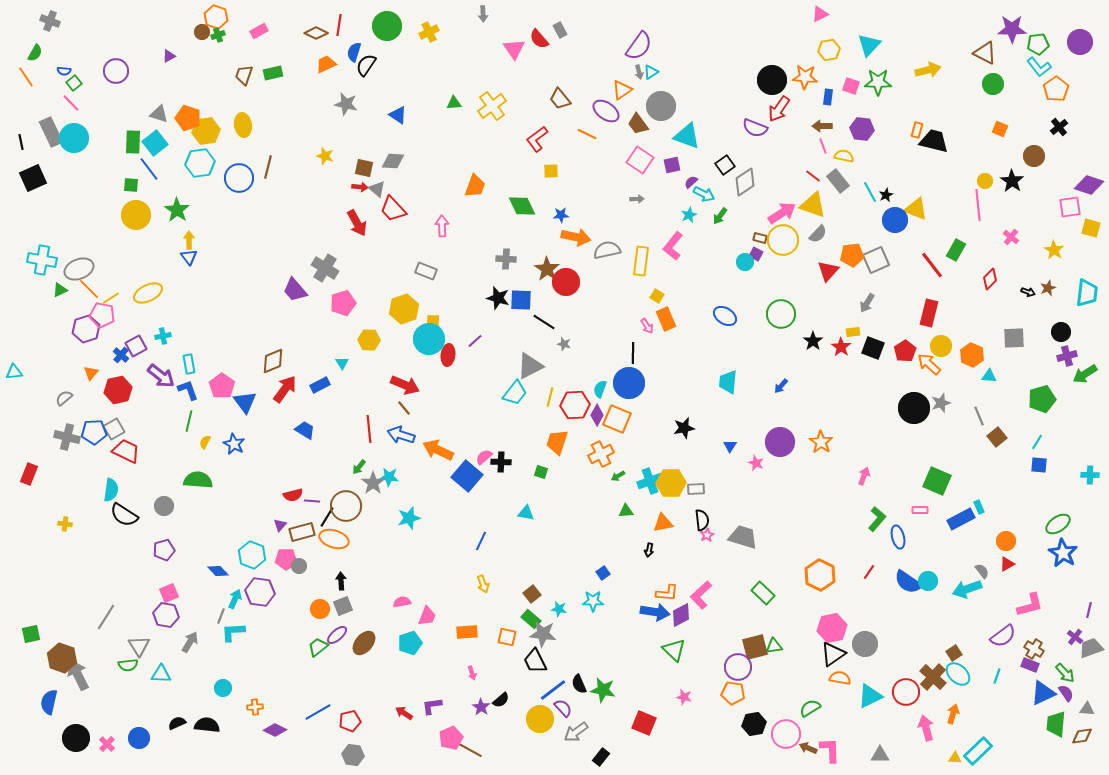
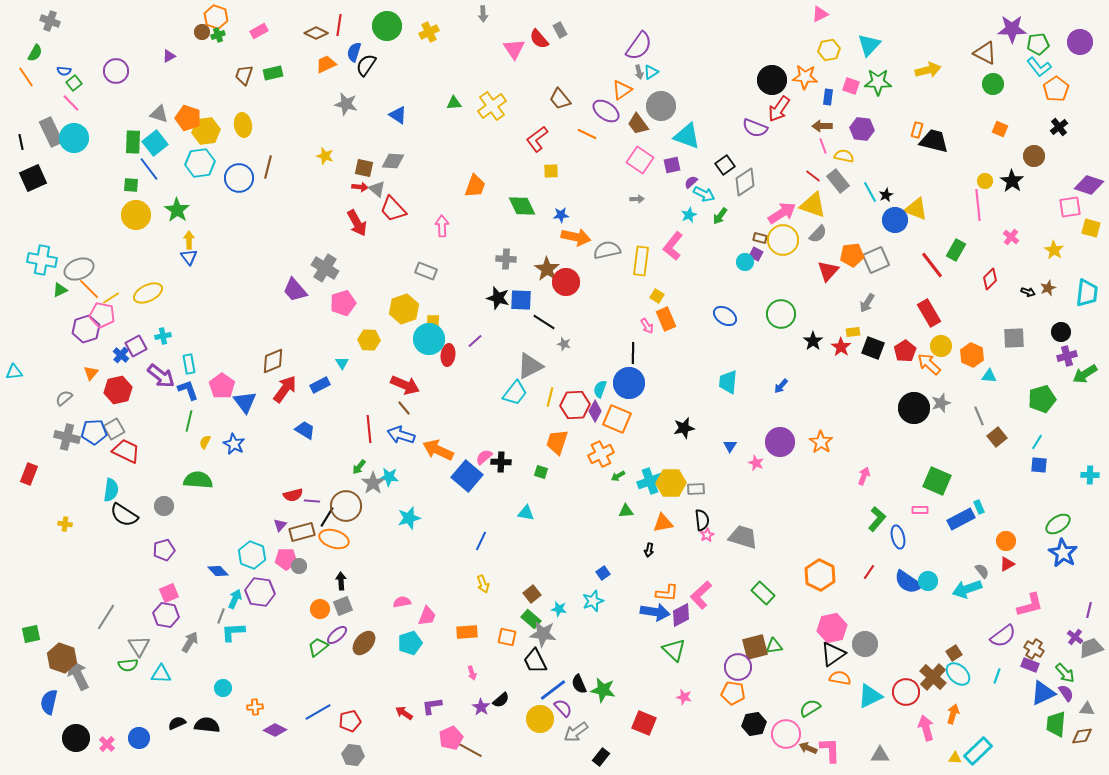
red rectangle at (929, 313): rotated 44 degrees counterclockwise
purple diamond at (597, 415): moved 2 px left, 4 px up
cyan star at (593, 601): rotated 20 degrees counterclockwise
